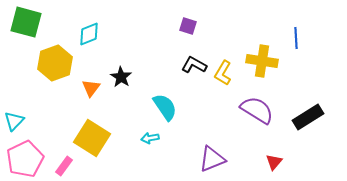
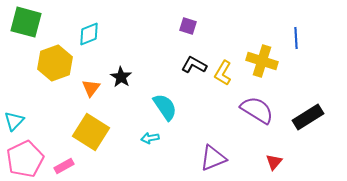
yellow cross: rotated 8 degrees clockwise
yellow square: moved 1 px left, 6 px up
purple triangle: moved 1 px right, 1 px up
pink rectangle: rotated 24 degrees clockwise
